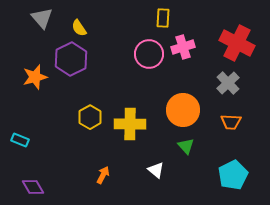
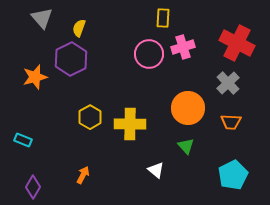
yellow semicircle: rotated 54 degrees clockwise
orange circle: moved 5 px right, 2 px up
cyan rectangle: moved 3 px right
orange arrow: moved 20 px left
purple diamond: rotated 60 degrees clockwise
